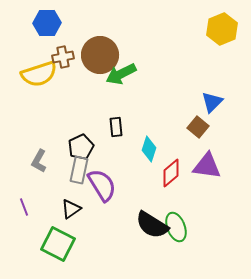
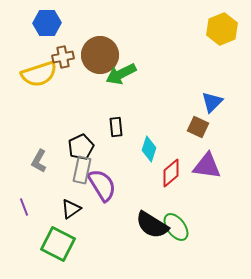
brown square: rotated 15 degrees counterclockwise
gray rectangle: moved 3 px right
green ellipse: rotated 16 degrees counterclockwise
